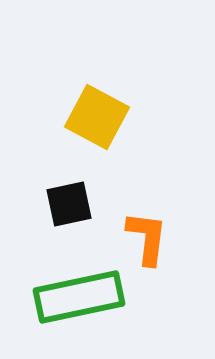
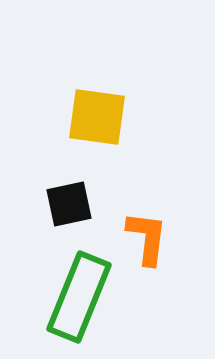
yellow square: rotated 20 degrees counterclockwise
green rectangle: rotated 56 degrees counterclockwise
